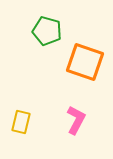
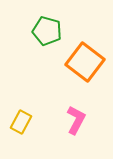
orange square: rotated 18 degrees clockwise
yellow rectangle: rotated 15 degrees clockwise
